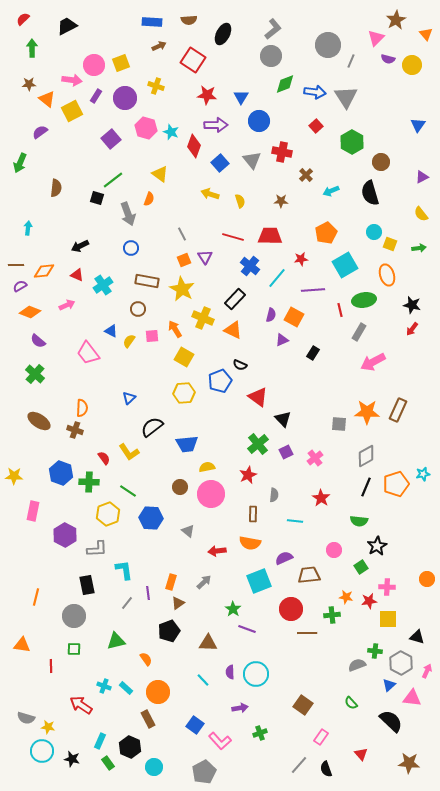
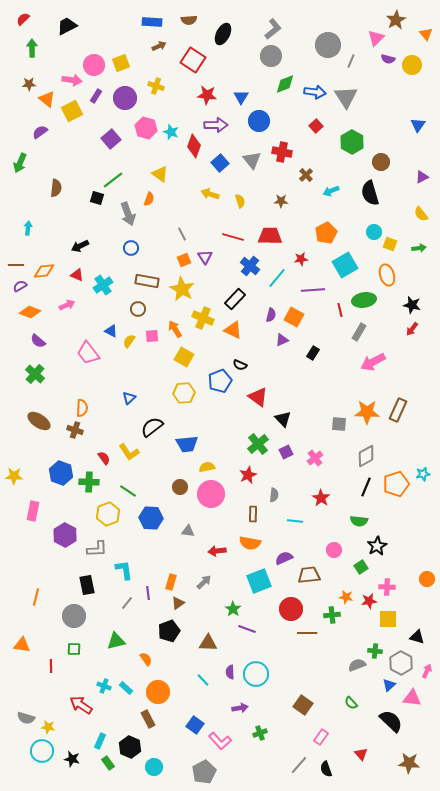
gray triangle at (188, 531): rotated 32 degrees counterclockwise
